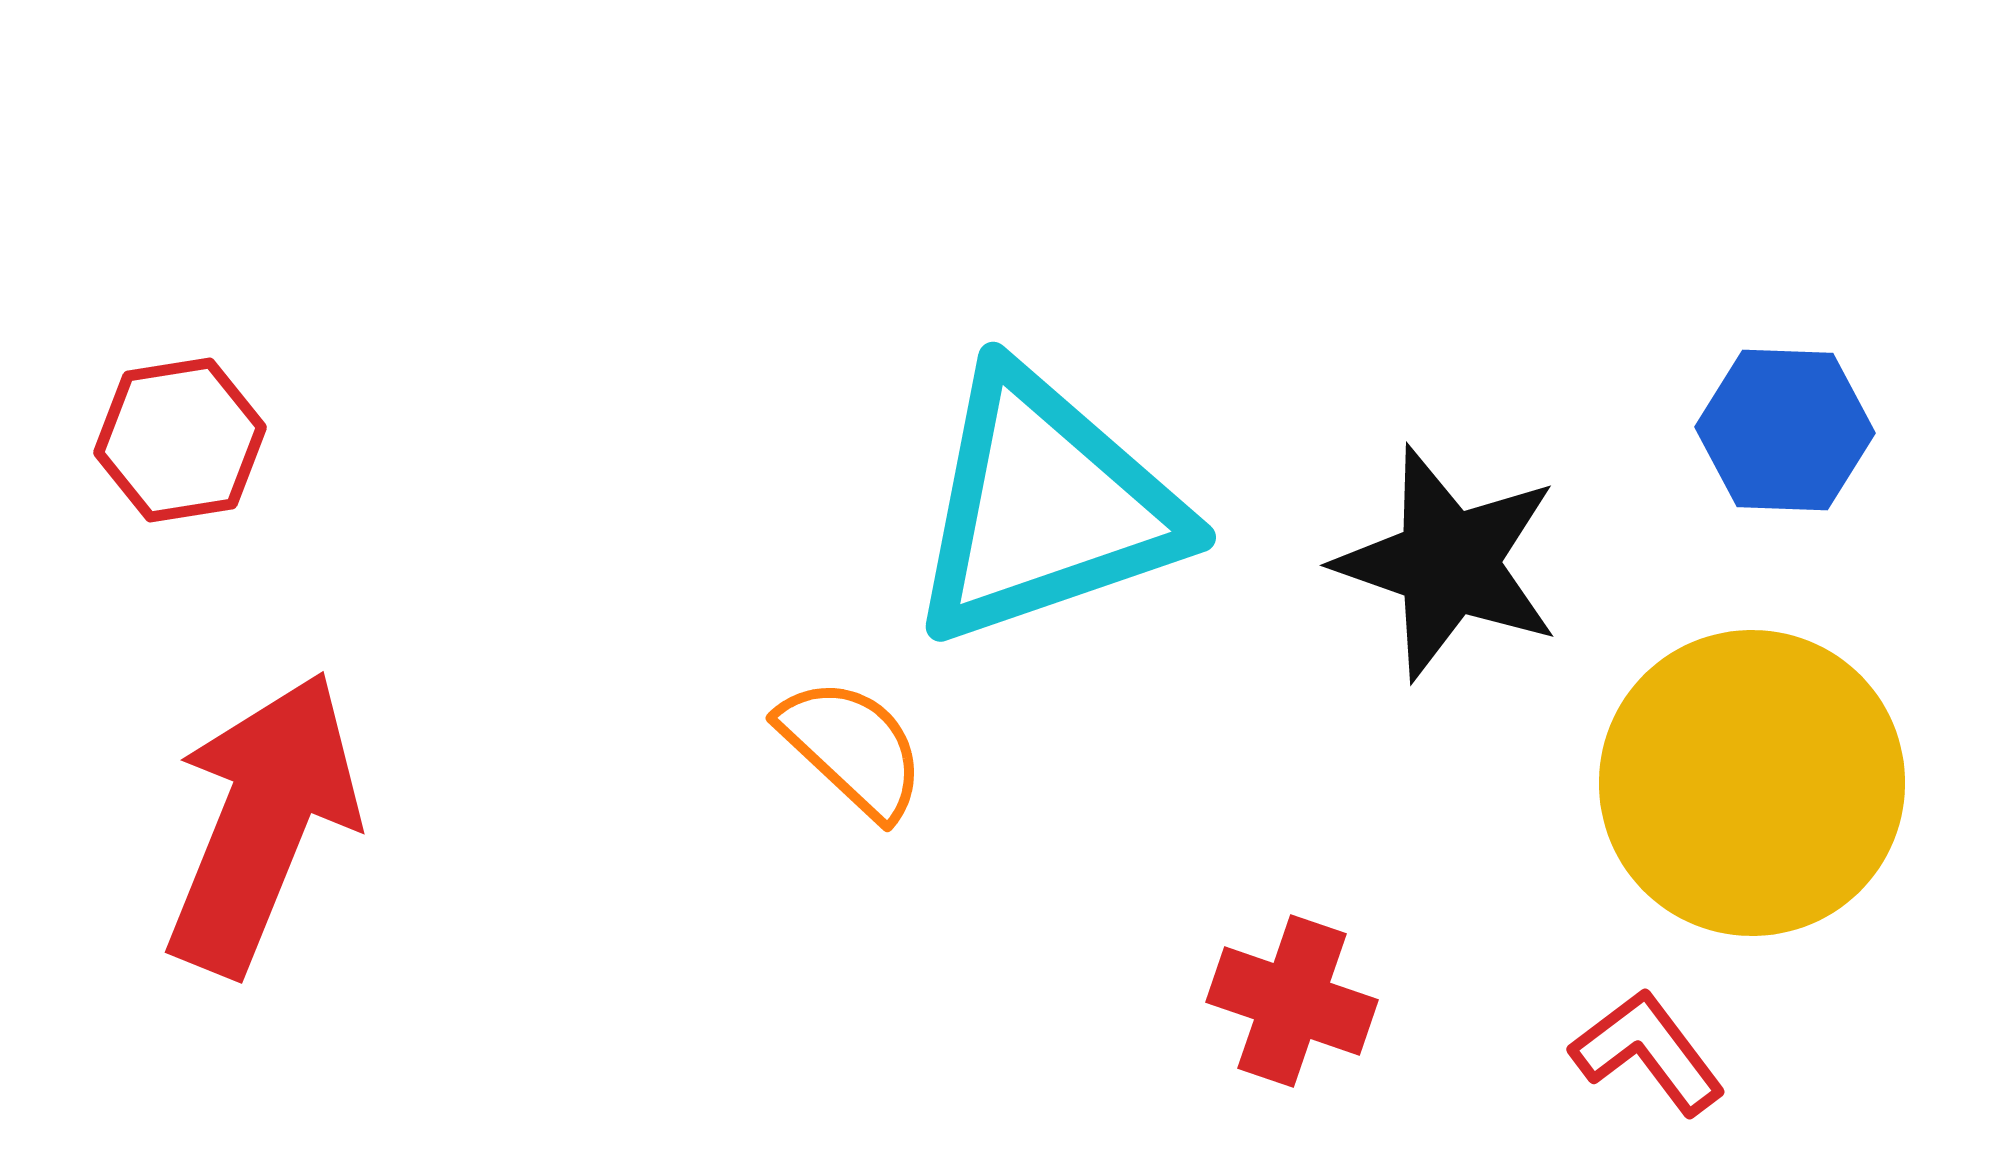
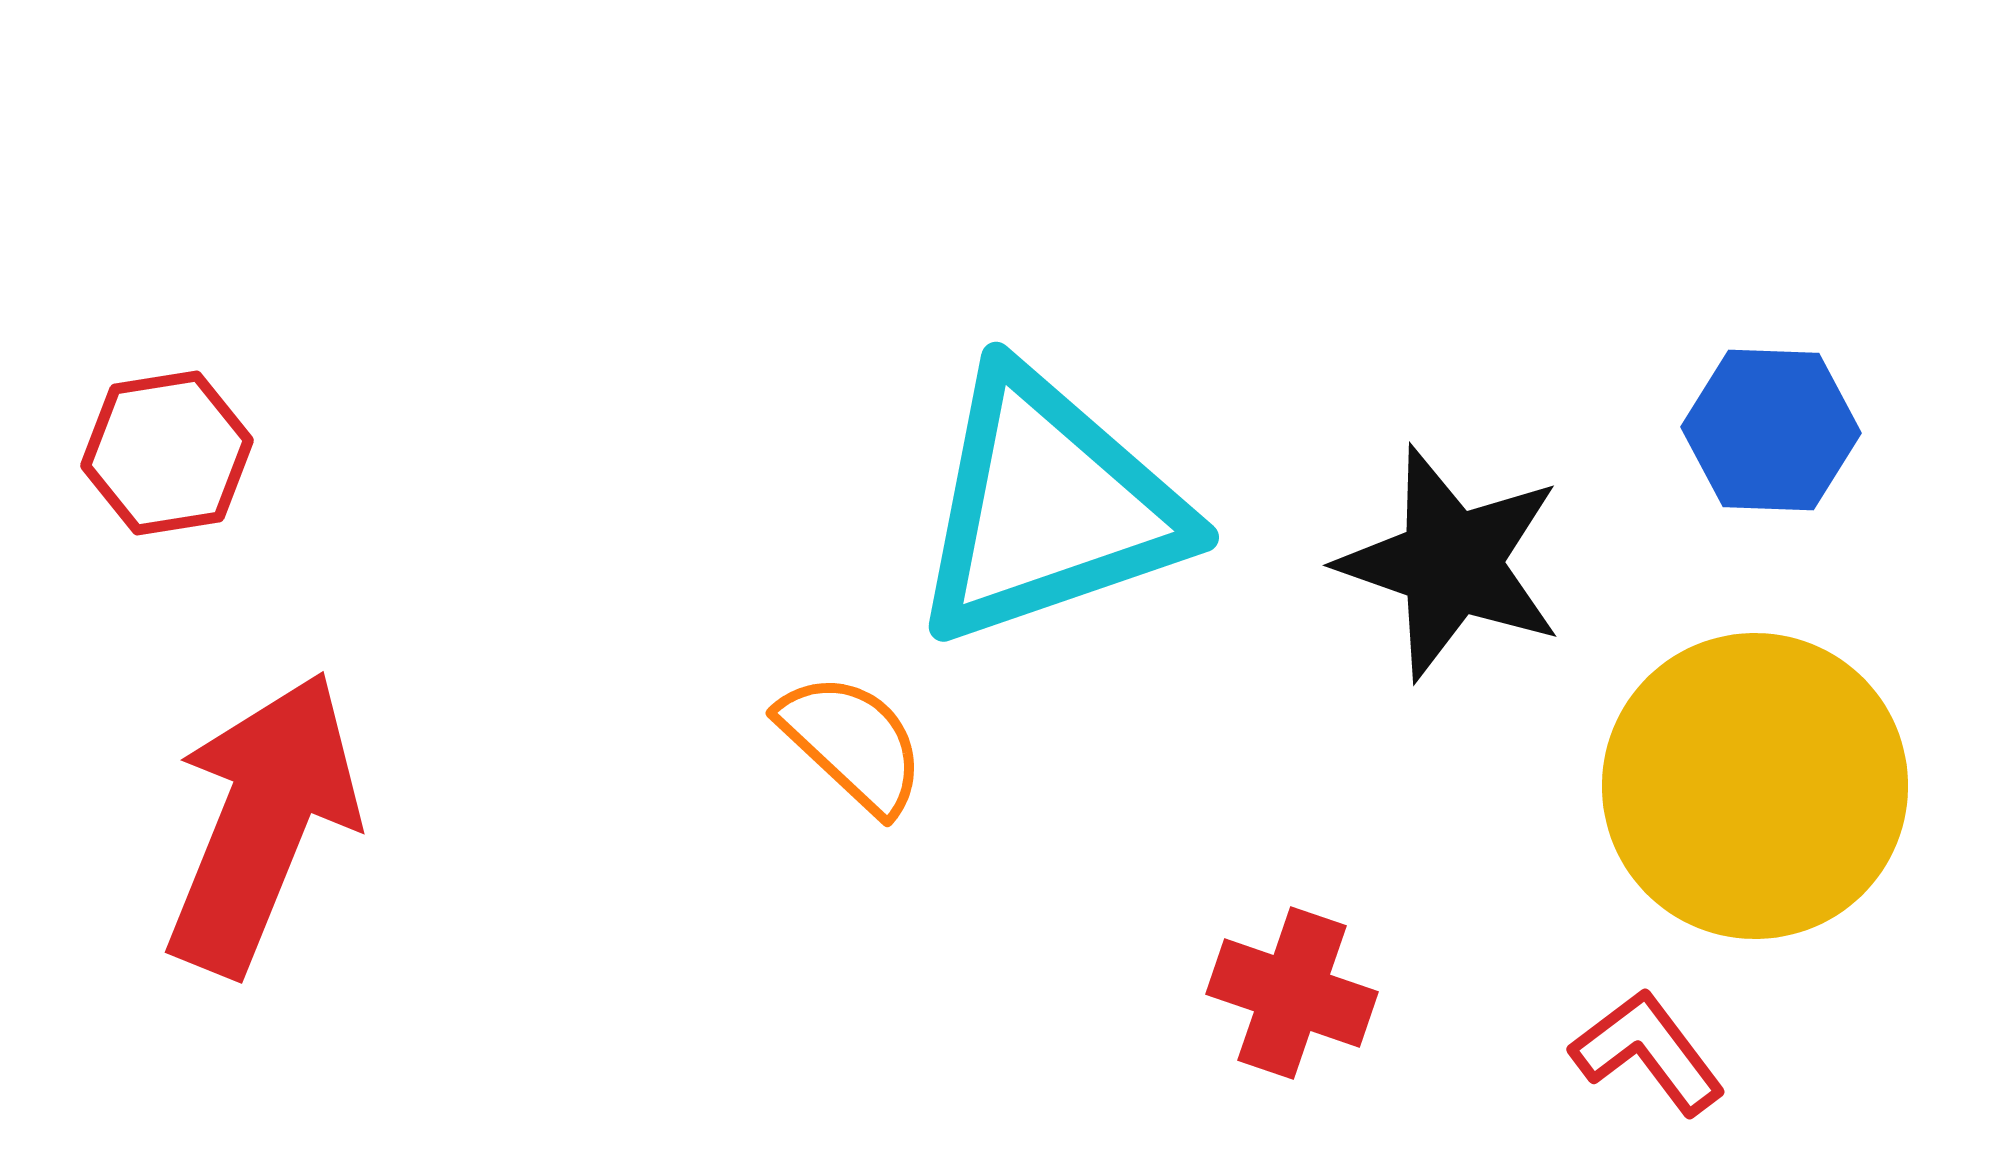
blue hexagon: moved 14 px left
red hexagon: moved 13 px left, 13 px down
cyan triangle: moved 3 px right
black star: moved 3 px right
orange semicircle: moved 5 px up
yellow circle: moved 3 px right, 3 px down
red cross: moved 8 px up
